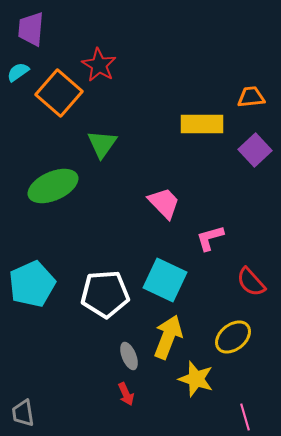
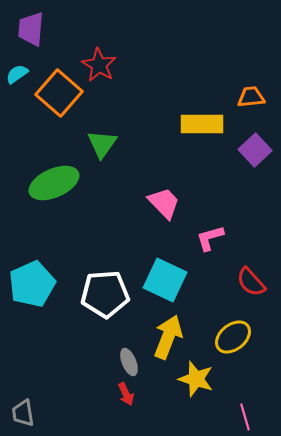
cyan semicircle: moved 1 px left, 2 px down
green ellipse: moved 1 px right, 3 px up
gray ellipse: moved 6 px down
